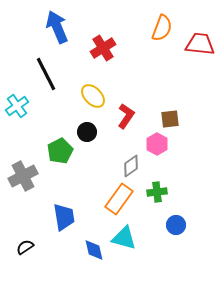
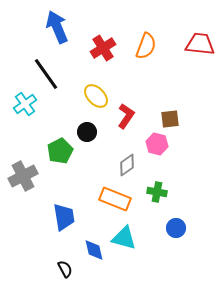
orange semicircle: moved 16 px left, 18 px down
black line: rotated 8 degrees counterclockwise
yellow ellipse: moved 3 px right
cyan cross: moved 8 px right, 2 px up
pink hexagon: rotated 15 degrees counterclockwise
gray diamond: moved 4 px left, 1 px up
green cross: rotated 18 degrees clockwise
orange rectangle: moved 4 px left; rotated 76 degrees clockwise
blue circle: moved 3 px down
black semicircle: moved 40 px right, 22 px down; rotated 96 degrees clockwise
